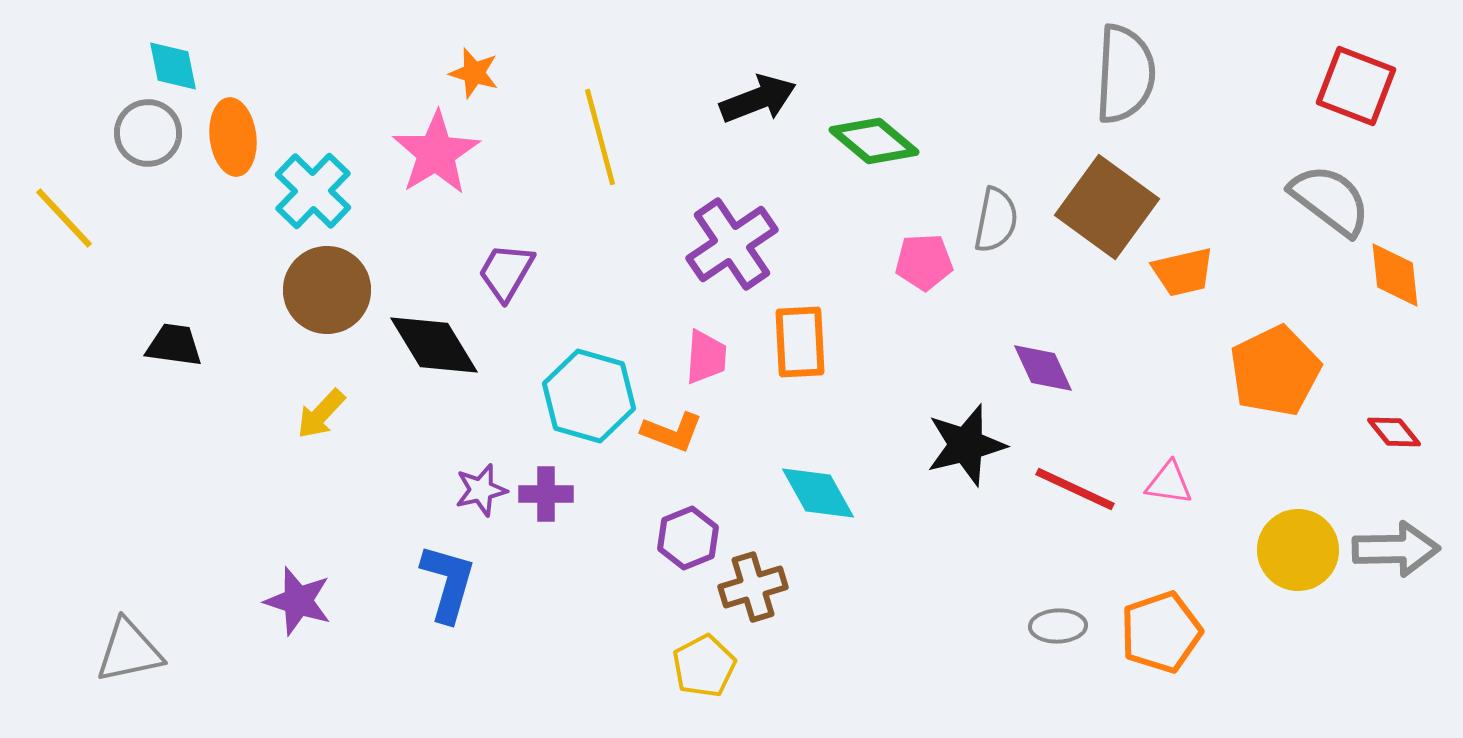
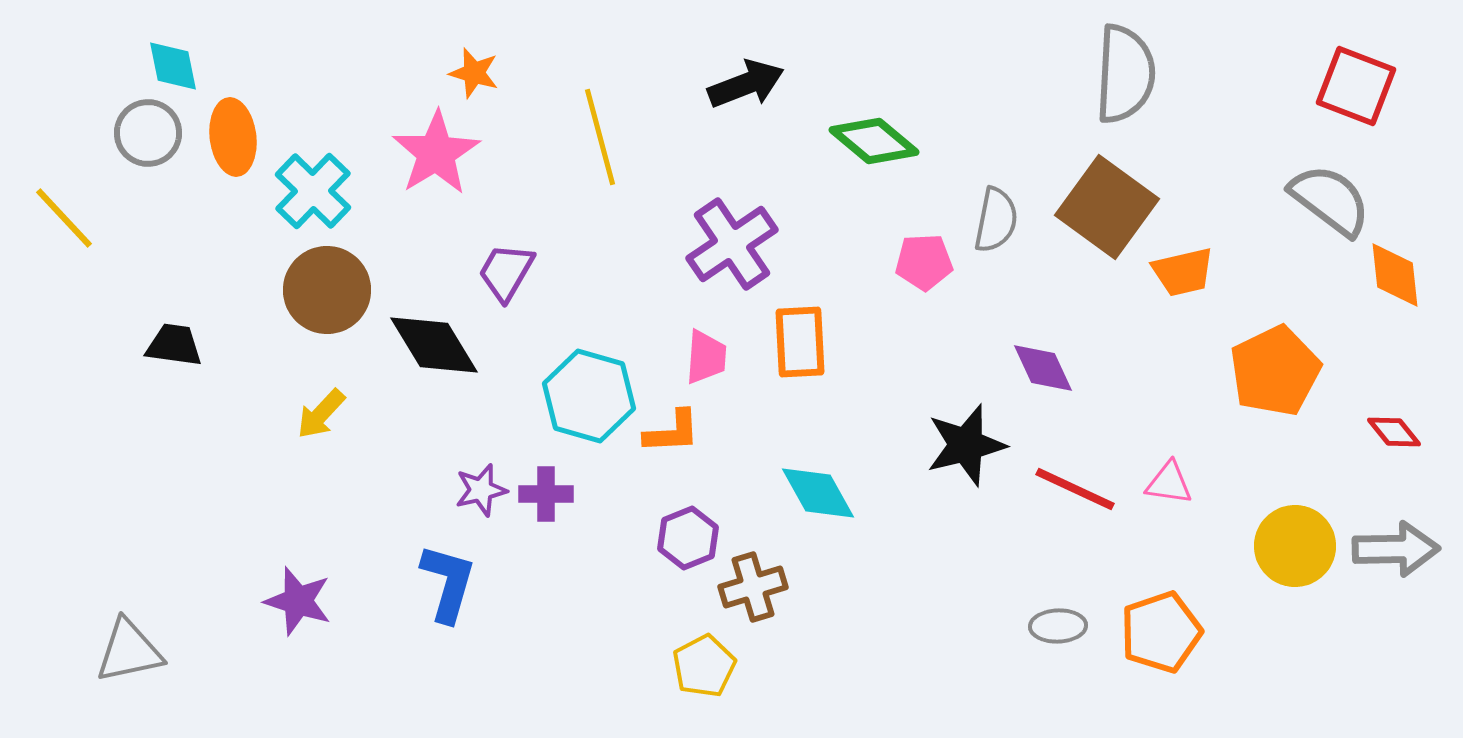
black arrow at (758, 99): moved 12 px left, 15 px up
orange L-shape at (672, 432): rotated 24 degrees counterclockwise
yellow circle at (1298, 550): moved 3 px left, 4 px up
